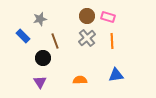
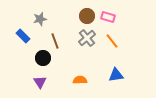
orange line: rotated 35 degrees counterclockwise
